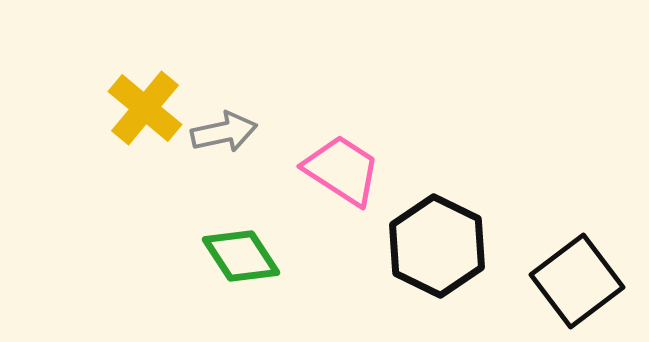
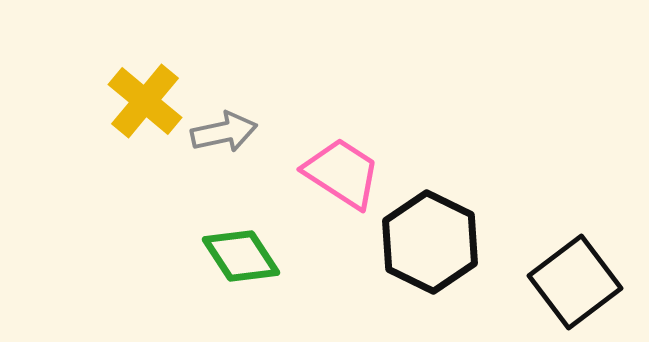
yellow cross: moved 7 px up
pink trapezoid: moved 3 px down
black hexagon: moved 7 px left, 4 px up
black square: moved 2 px left, 1 px down
